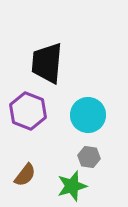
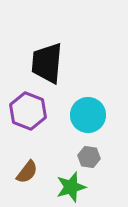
brown semicircle: moved 2 px right, 3 px up
green star: moved 1 px left, 1 px down
